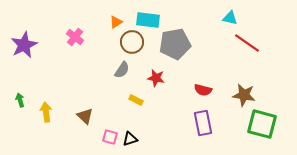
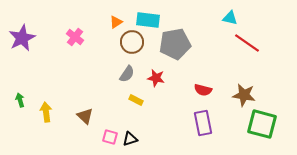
purple star: moved 2 px left, 7 px up
gray semicircle: moved 5 px right, 4 px down
